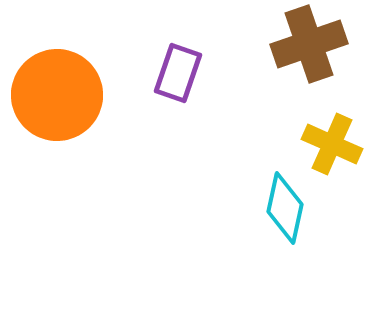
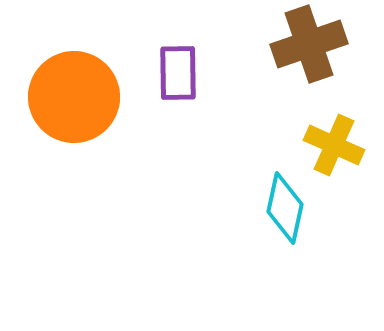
purple rectangle: rotated 20 degrees counterclockwise
orange circle: moved 17 px right, 2 px down
yellow cross: moved 2 px right, 1 px down
